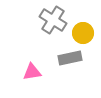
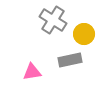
yellow circle: moved 1 px right, 1 px down
gray rectangle: moved 2 px down
